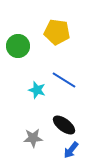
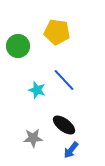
blue line: rotated 15 degrees clockwise
